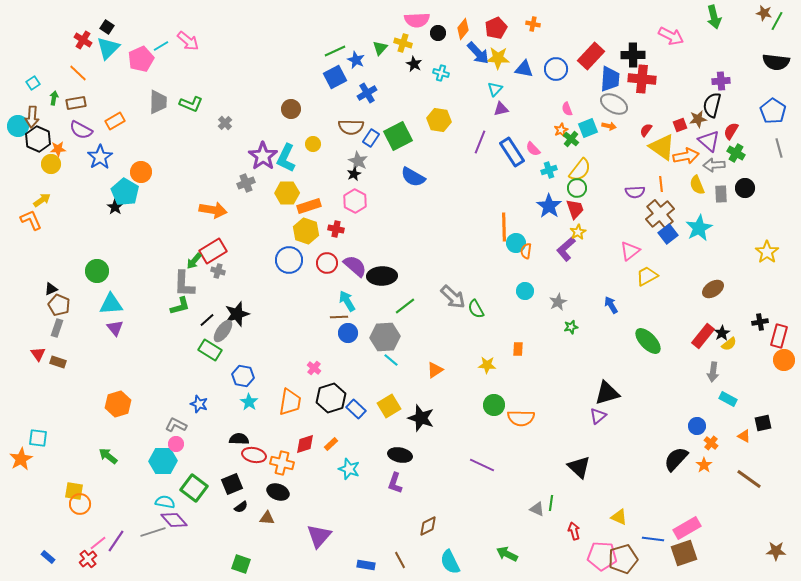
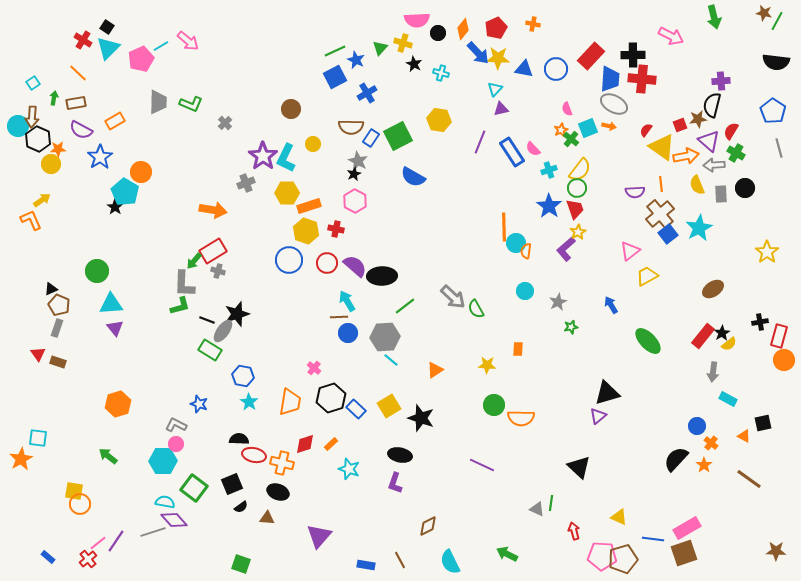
black line at (207, 320): rotated 63 degrees clockwise
